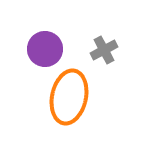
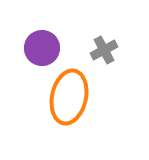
purple circle: moved 3 px left, 1 px up
